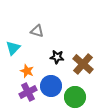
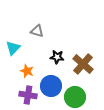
purple cross: moved 3 px down; rotated 36 degrees clockwise
